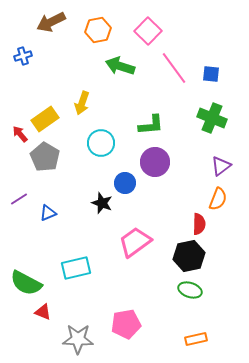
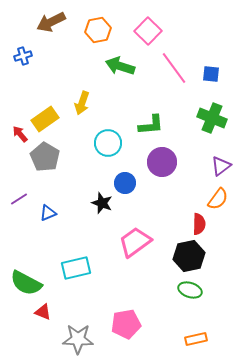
cyan circle: moved 7 px right
purple circle: moved 7 px right
orange semicircle: rotated 15 degrees clockwise
